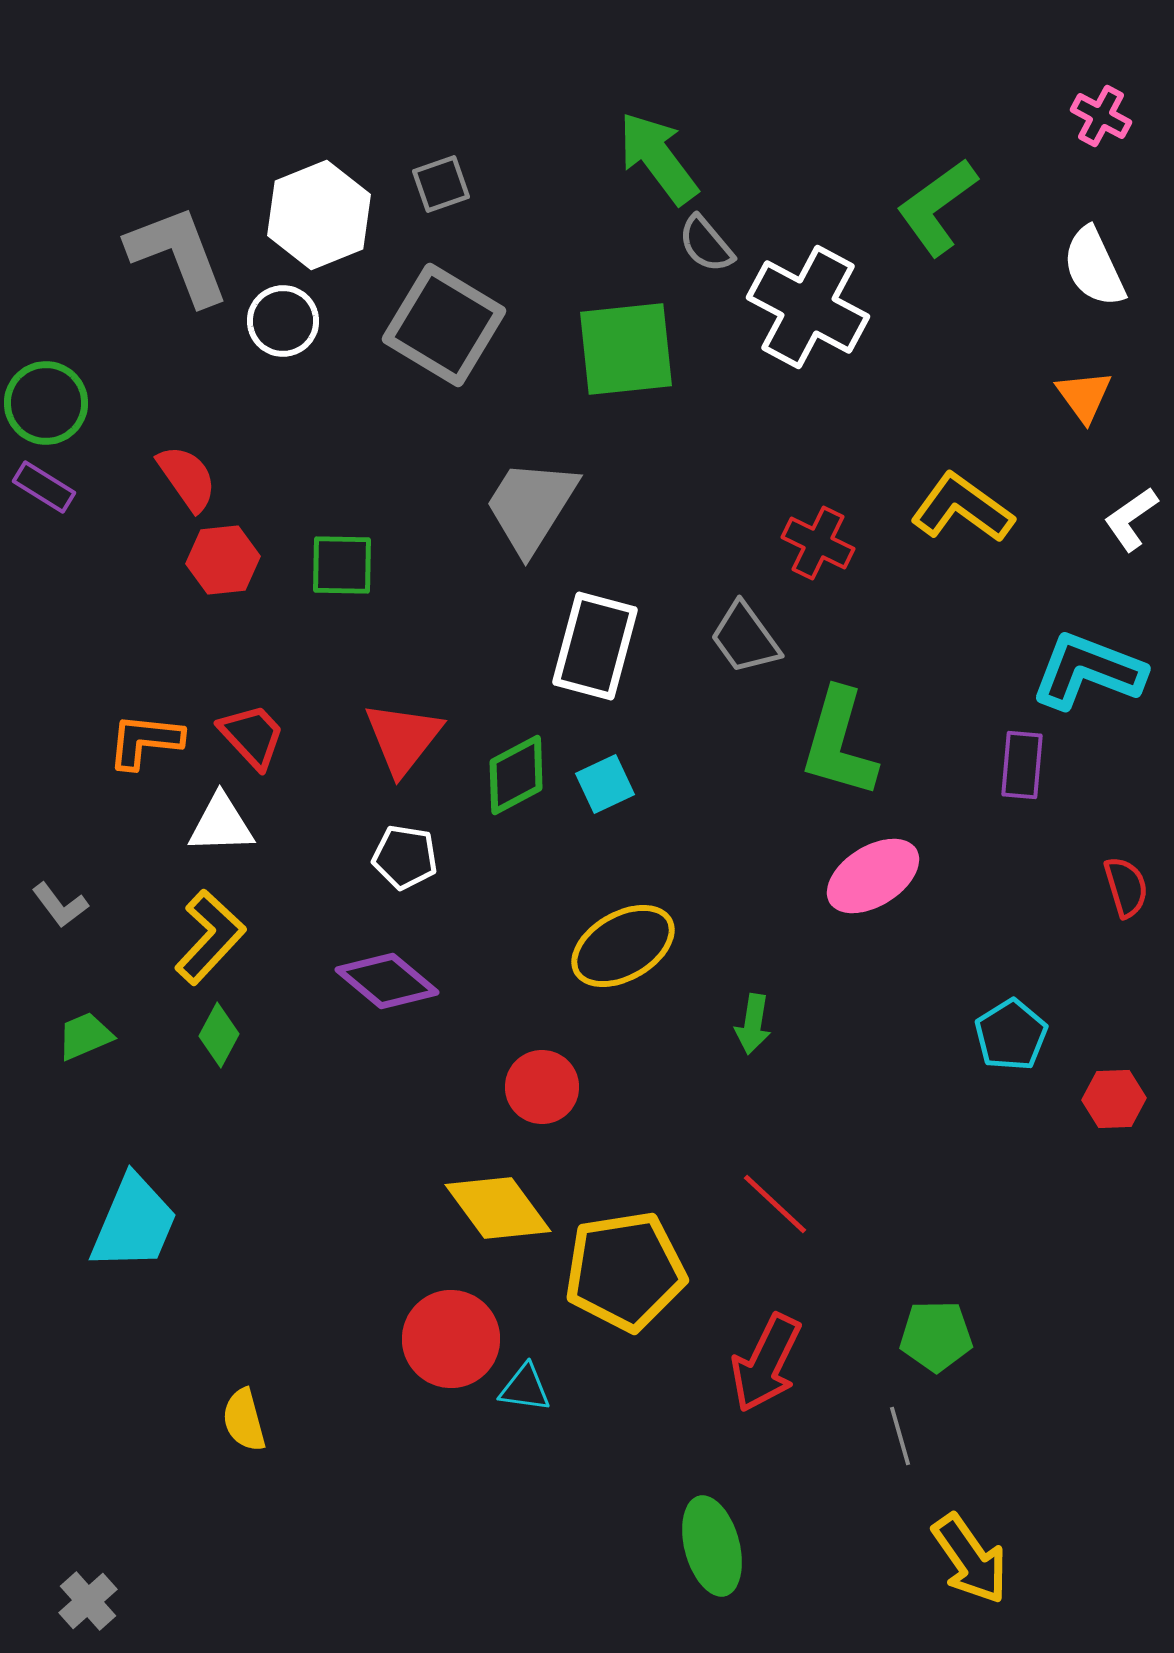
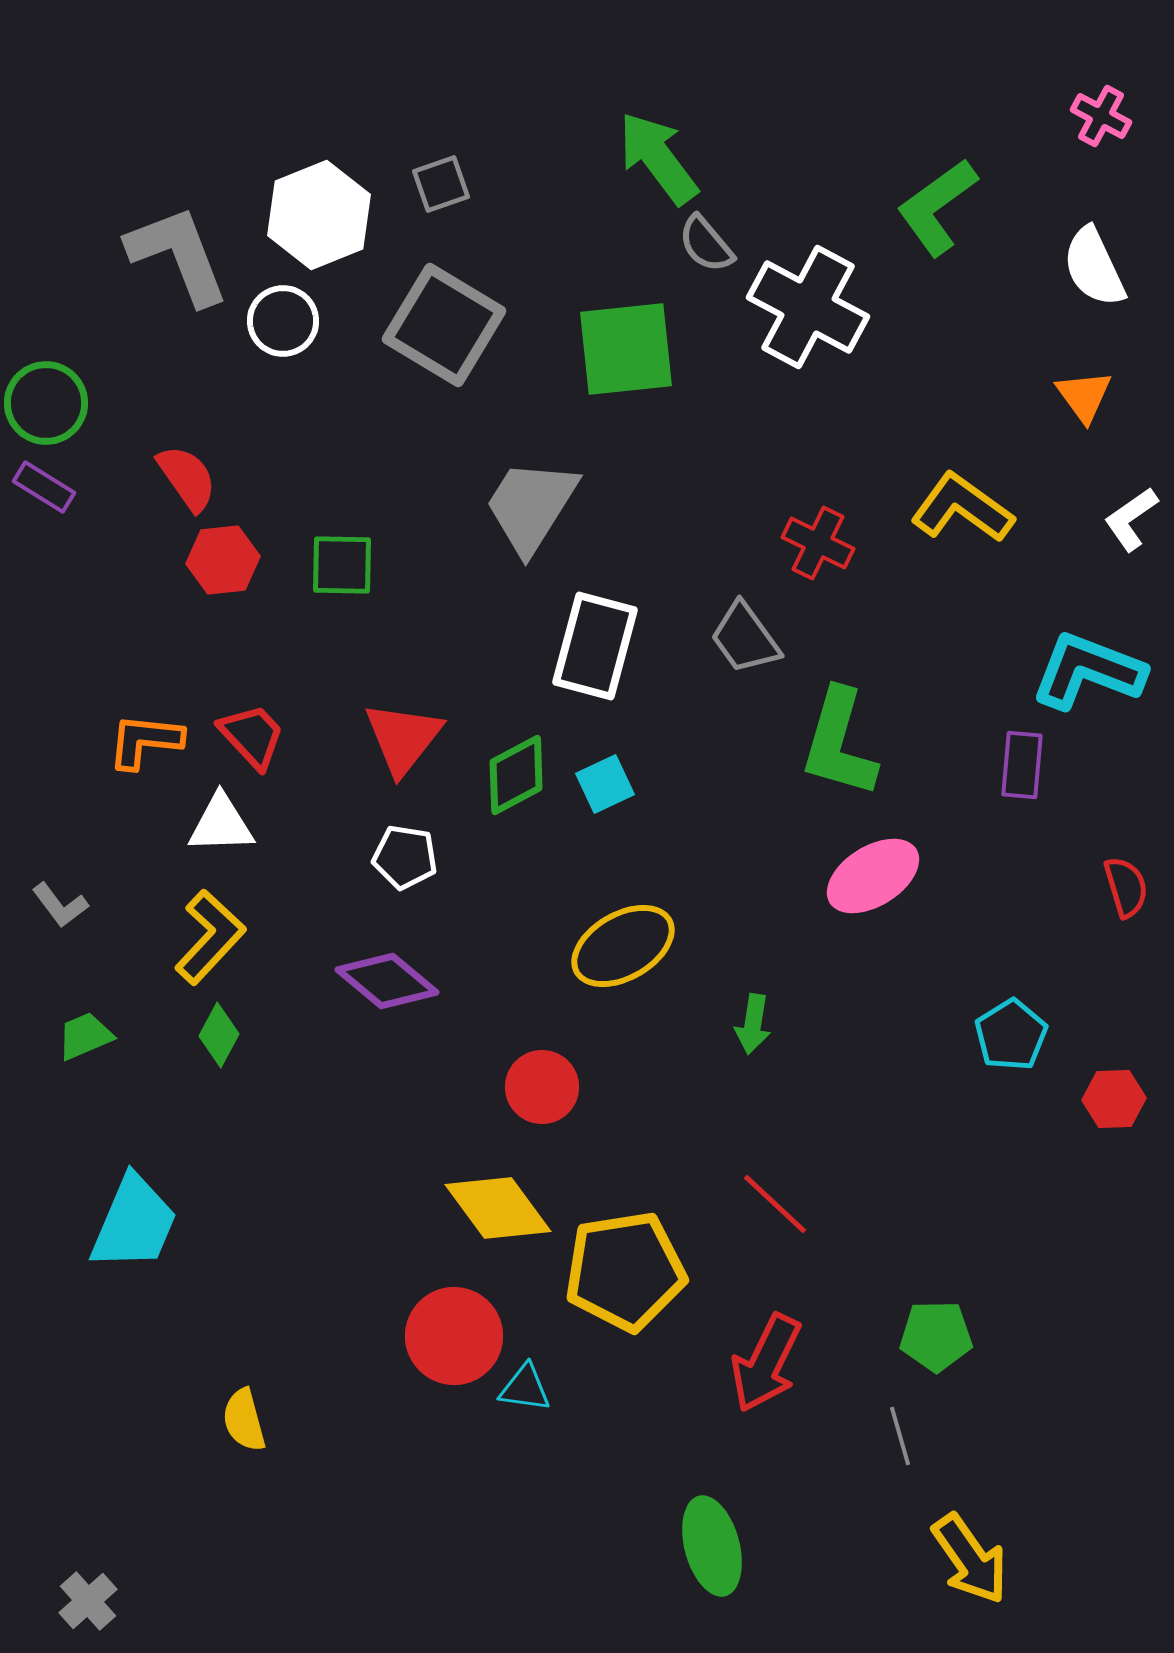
red circle at (451, 1339): moved 3 px right, 3 px up
